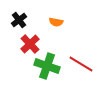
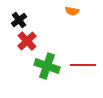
orange semicircle: moved 16 px right, 11 px up
red cross: moved 3 px left, 3 px up
red line: moved 2 px right, 1 px down; rotated 30 degrees counterclockwise
